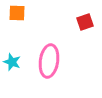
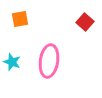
orange square: moved 3 px right, 6 px down; rotated 12 degrees counterclockwise
red square: rotated 30 degrees counterclockwise
